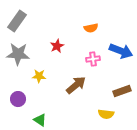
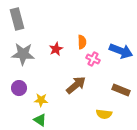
gray rectangle: moved 2 px up; rotated 50 degrees counterclockwise
orange semicircle: moved 9 px left, 14 px down; rotated 80 degrees counterclockwise
red star: moved 1 px left, 3 px down
gray star: moved 5 px right
pink cross: rotated 32 degrees clockwise
yellow star: moved 2 px right, 24 px down
brown rectangle: moved 1 px left, 1 px up; rotated 42 degrees clockwise
purple circle: moved 1 px right, 11 px up
yellow semicircle: moved 2 px left
